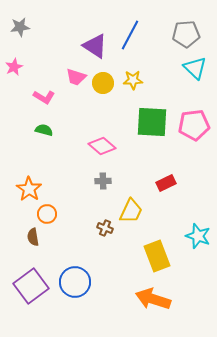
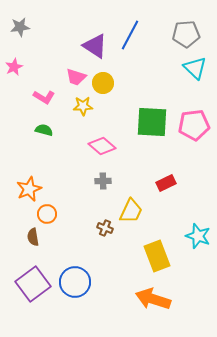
yellow star: moved 50 px left, 26 px down
orange star: rotated 15 degrees clockwise
purple square: moved 2 px right, 2 px up
